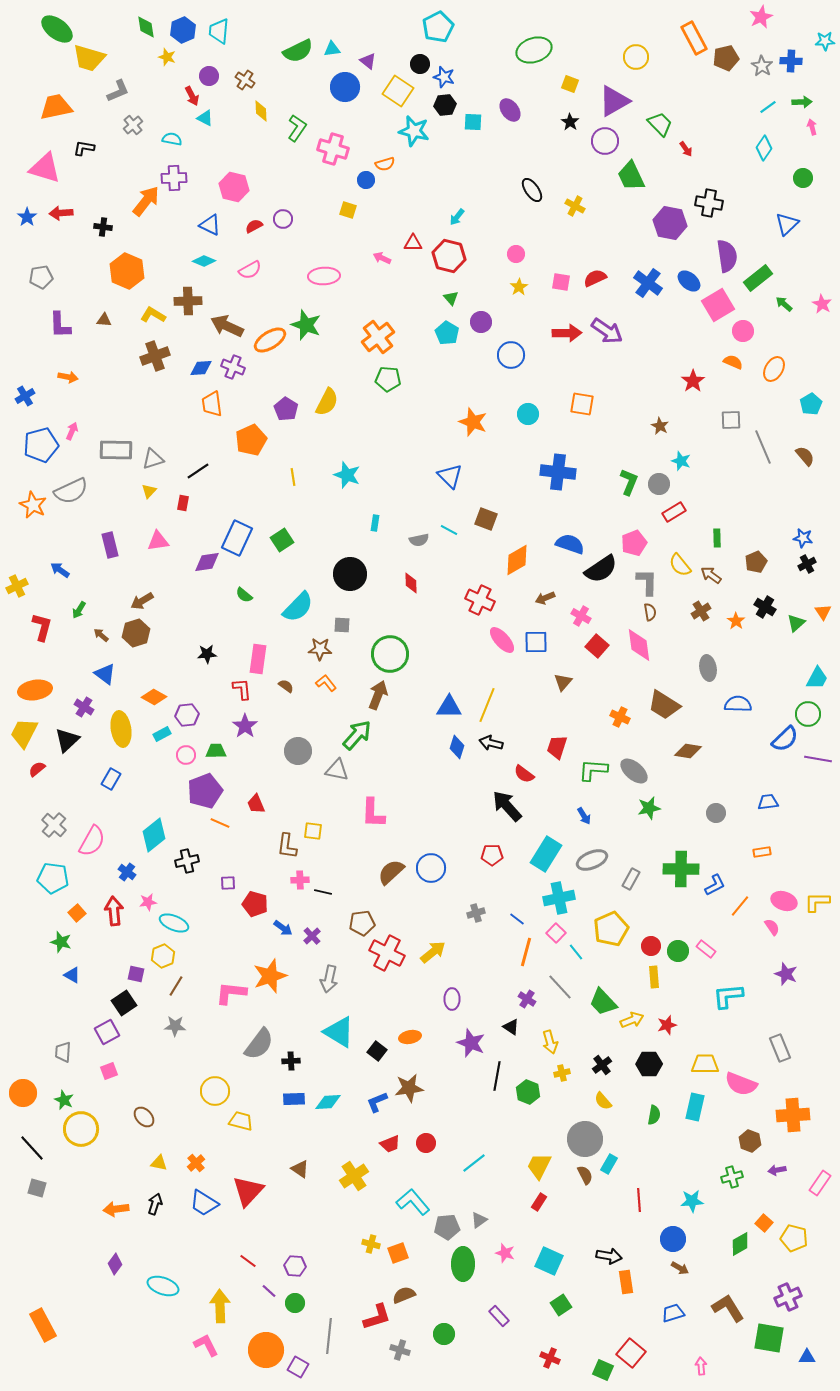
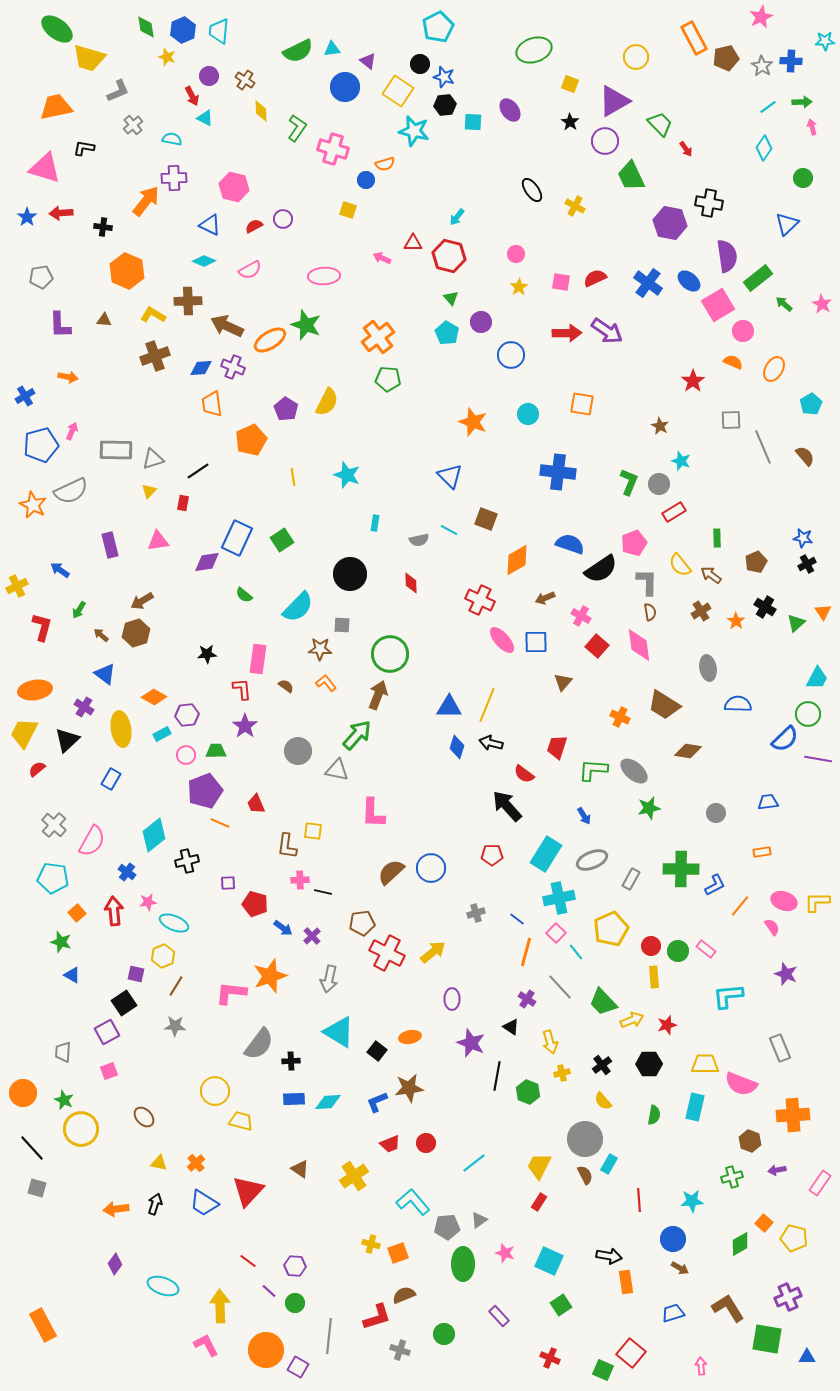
green square at (769, 1338): moved 2 px left, 1 px down
